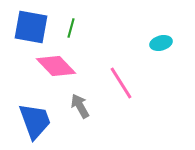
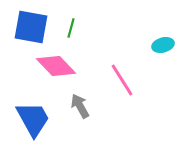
cyan ellipse: moved 2 px right, 2 px down
pink line: moved 1 px right, 3 px up
blue trapezoid: moved 2 px left, 2 px up; rotated 9 degrees counterclockwise
